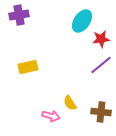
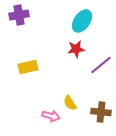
red star: moved 25 px left, 10 px down
